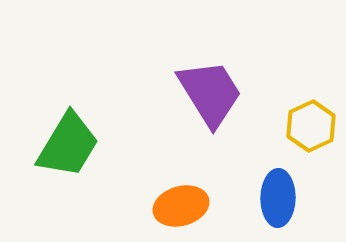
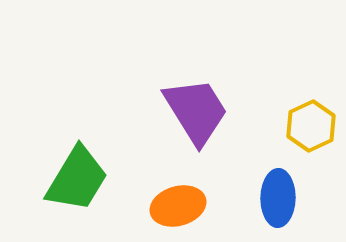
purple trapezoid: moved 14 px left, 18 px down
green trapezoid: moved 9 px right, 34 px down
orange ellipse: moved 3 px left
